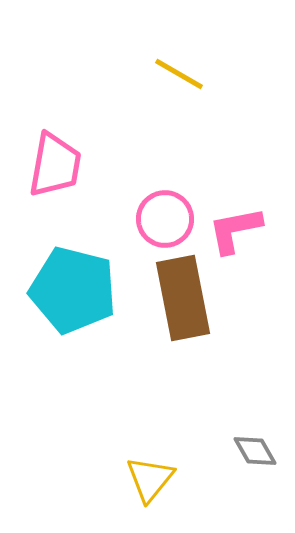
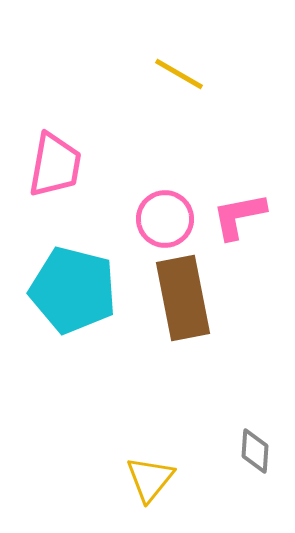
pink L-shape: moved 4 px right, 14 px up
gray diamond: rotated 33 degrees clockwise
